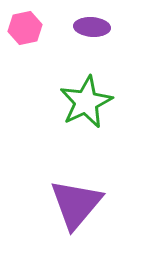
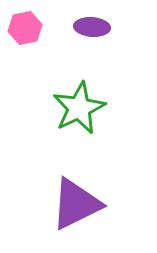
green star: moved 7 px left, 6 px down
purple triangle: rotated 24 degrees clockwise
